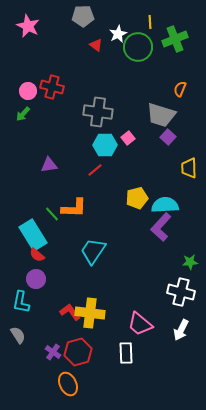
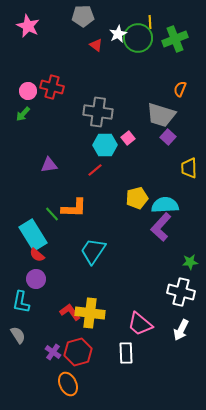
green circle: moved 9 px up
